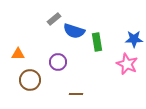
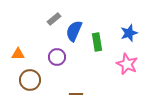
blue semicircle: rotated 95 degrees clockwise
blue star: moved 5 px left, 6 px up; rotated 18 degrees counterclockwise
purple circle: moved 1 px left, 5 px up
